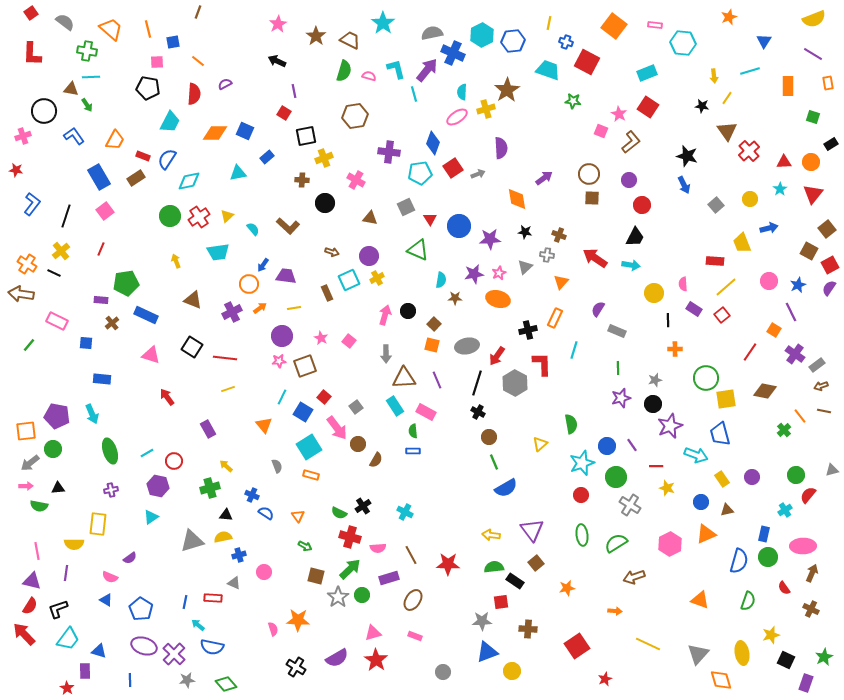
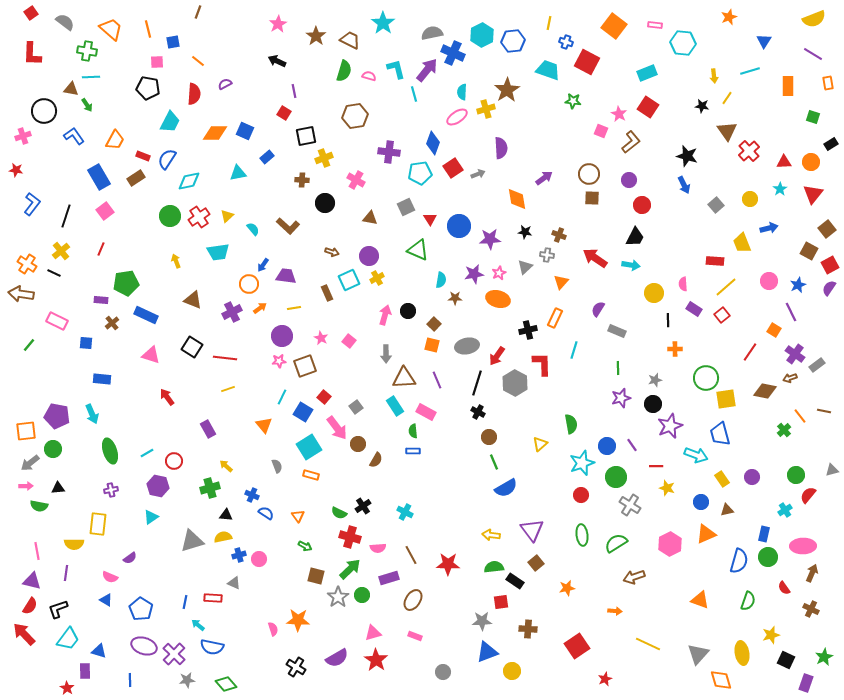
brown arrow at (821, 386): moved 31 px left, 8 px up
pink circle at (264, 572): moved 5 px left, 13 px up
